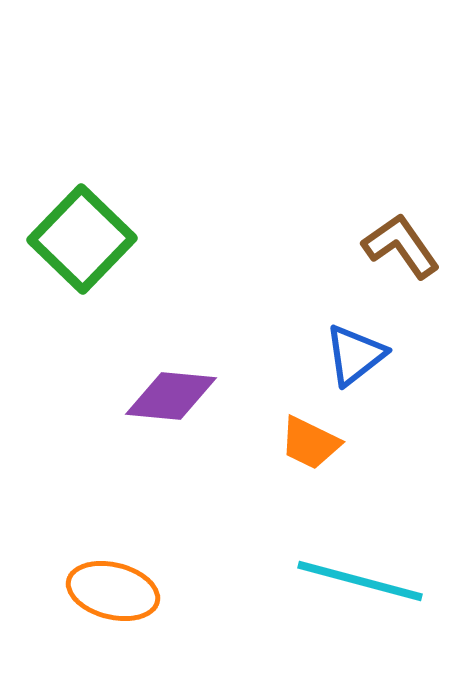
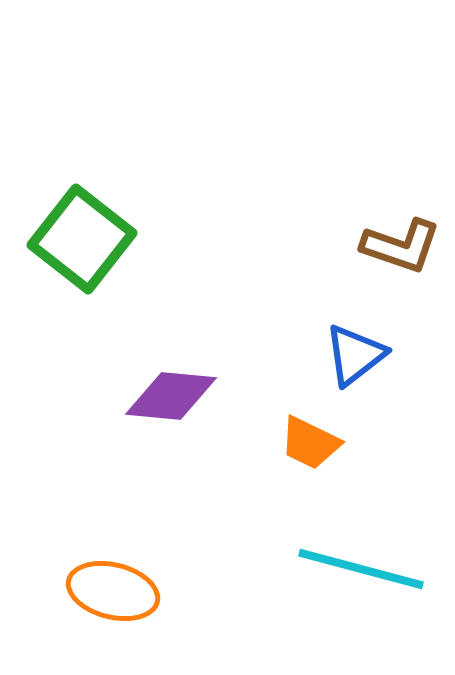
green square: rotated 6 degrees counterclockwise
brown L-shape: rotated 144 degrees clockwise
cyan line: moved 1 px right, 12 px up
